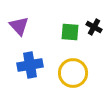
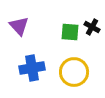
black cross: moved 2 px left
blue cross: moved 2 px right, 3 px down
yellow circle: moved 1 px right, 1 px up
